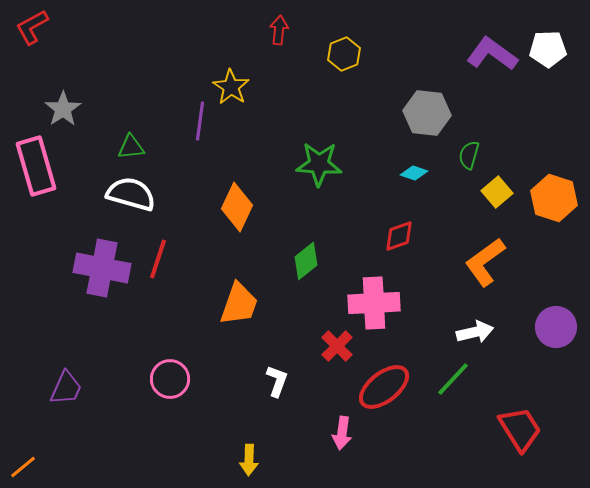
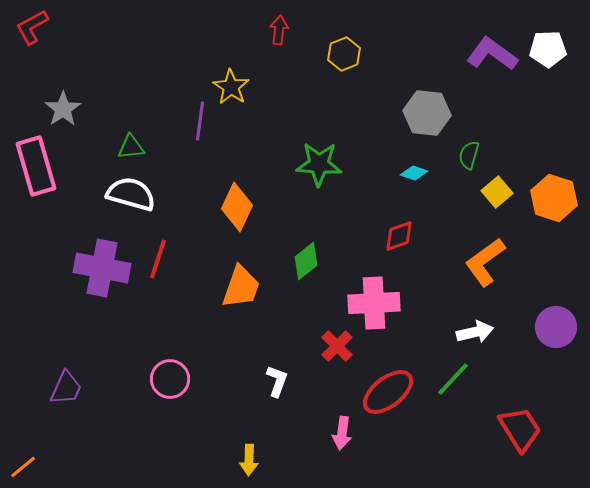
orange trapezoid: moved 2 px right, 17 px up
red ellipse: moved 4 px right, 5 px down
